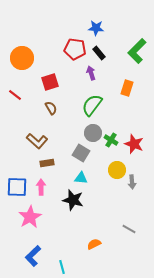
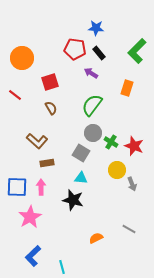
purple arrow: rotated 40 degrees counterclockwise
green cross: moved 2 px down
red star: moved 2 px down
gray arrow: moved 2 px down; rotated 16 degrees counterclockwise
orange semicircle: moved 2 px right, 6 px up
